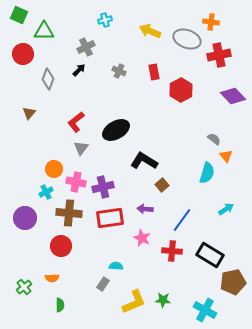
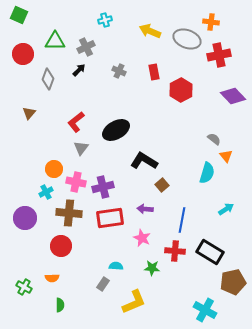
green triangle at (44, 31): moved 11 px right, 10 px down
blue line at (182, 220): rotated 25 degrees counterclockwise
red cross at (172, 251): moved 3 px right
black rectangle at (210, 255): moved 3 px up
green cross at (24, 287): rotated 21 degrees counterclockwise
green star at (163, 300): moved 11 px left, 32 px up
